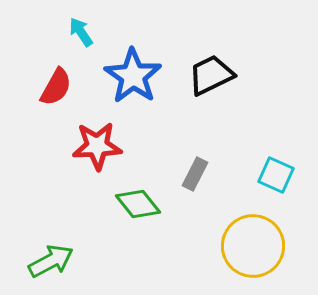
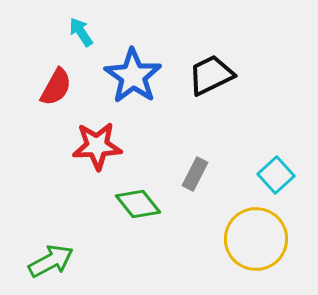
cyan square: rotated 24 degrees clockwise
yellow circle: moved 3 px right, 7 px up
